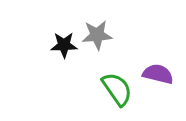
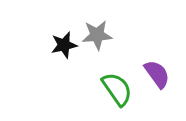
black star: rotated 12 degrees counterclockwise
purple semicircle: moved 1 px left; rotated 40 degrees clockwise
